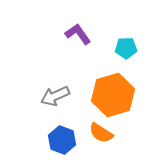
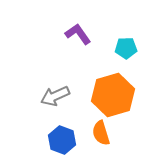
orange semicircle: rotated 40 degrees clockwise
